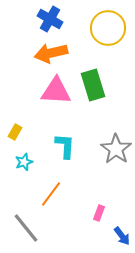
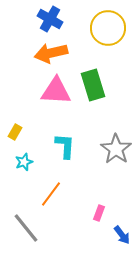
blue arrow: moved 1 px up
